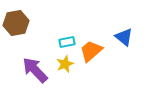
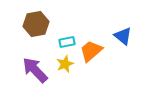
brown hexagon: moved 20 px right, 1 px down
blue triangle: moved 1 px left, 1 px up
